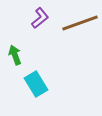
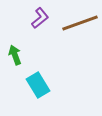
cyan rectangle: moved 2 px right, 1 px down
